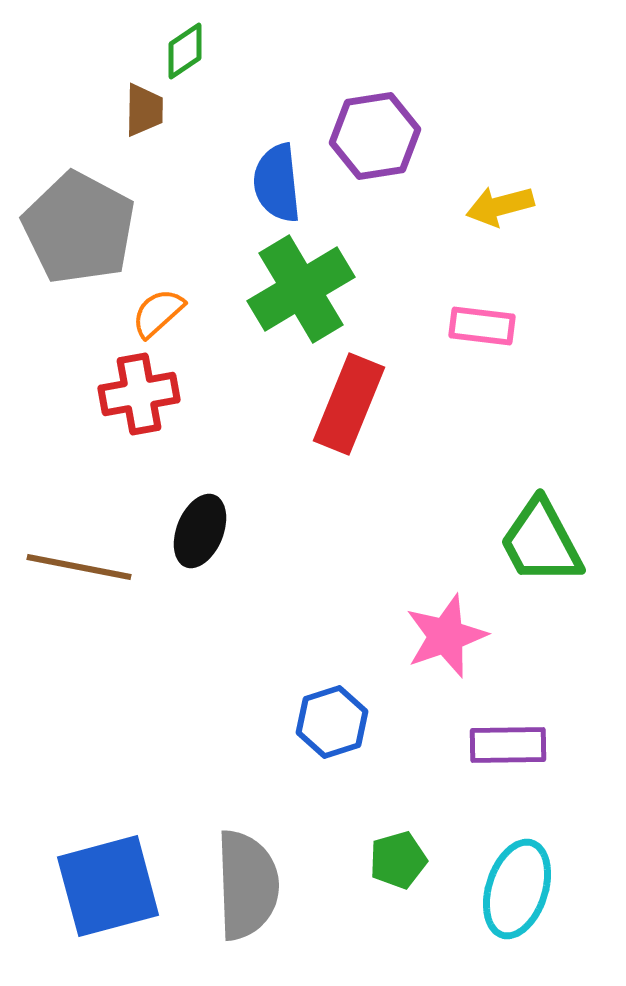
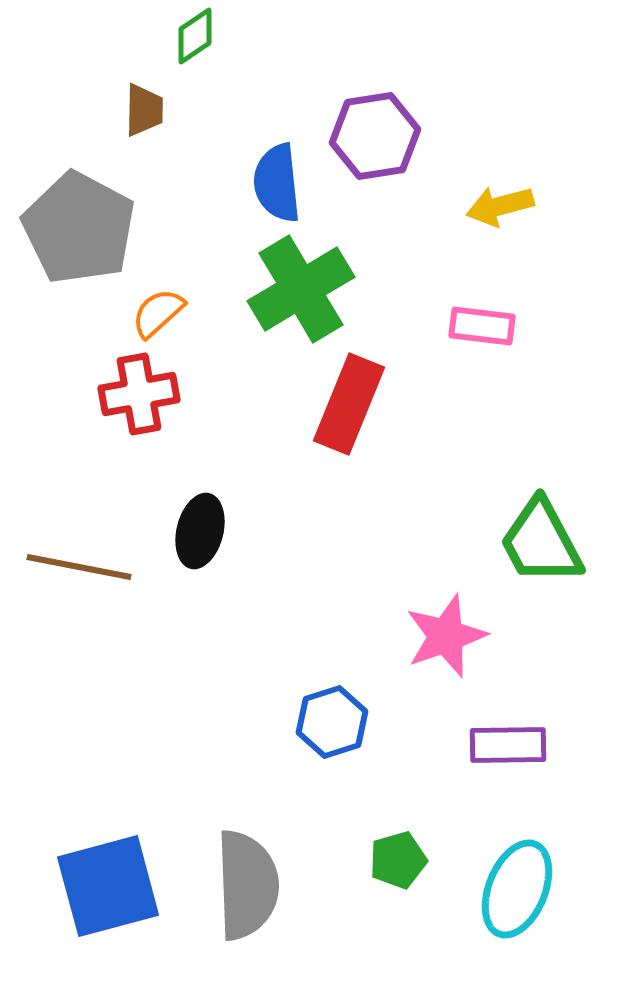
green diamond: moved 10 px right, 15 px up
black ellipse: rotated 8 degrees counterclockwise
cyan ellipse: rotated 4 degrees clockwise
